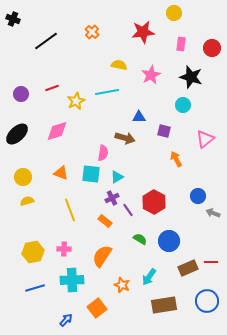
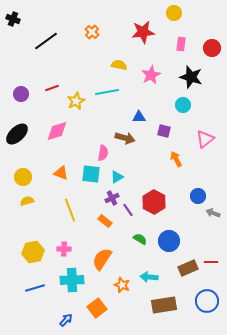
orange semicircle at (102, 256): moved 3 px down
cyan arrow at (149, 277): rotated 60 degrees clockwise
